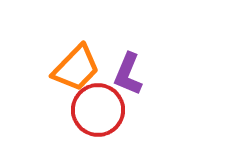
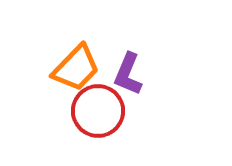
red circle: moved 1 px down
